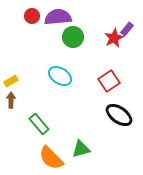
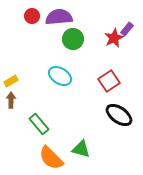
purple semicircle: moved 1 px right
green circle: moved 2 px down
green triangle: rotated 30 degrees clockwise
